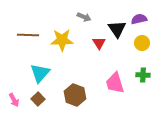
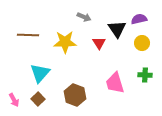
yellow star: moved 3 px right, 2 px down
green cross: moved 2 px right
